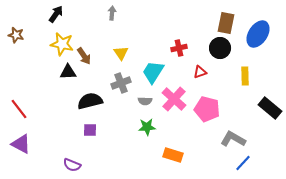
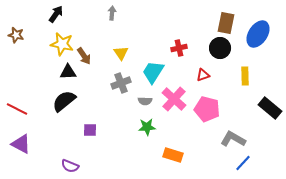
red triangle: moved 3 px right, 3 px down
black semicircle: moved 26 px left; rotated 25 degrees counterclockwise
red line: moved 2 px left; rotated 25 degrees counterclockwise
purple semicircle: moved 2 px left, 1 px down
